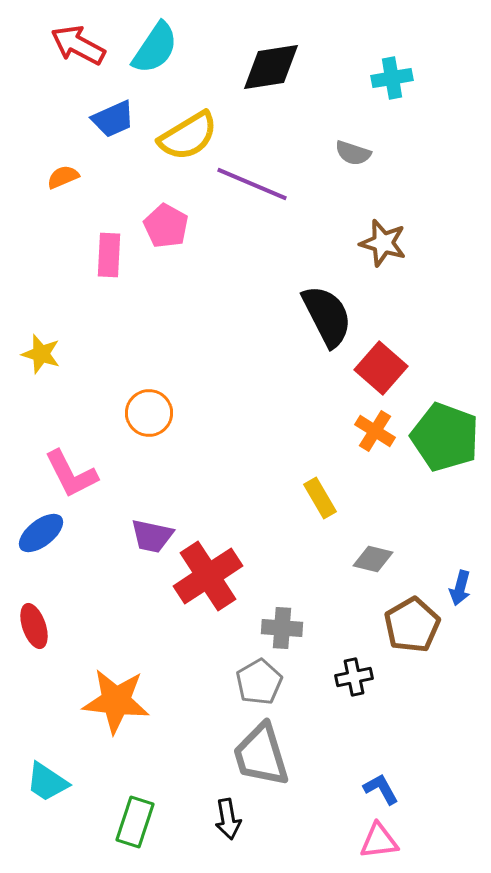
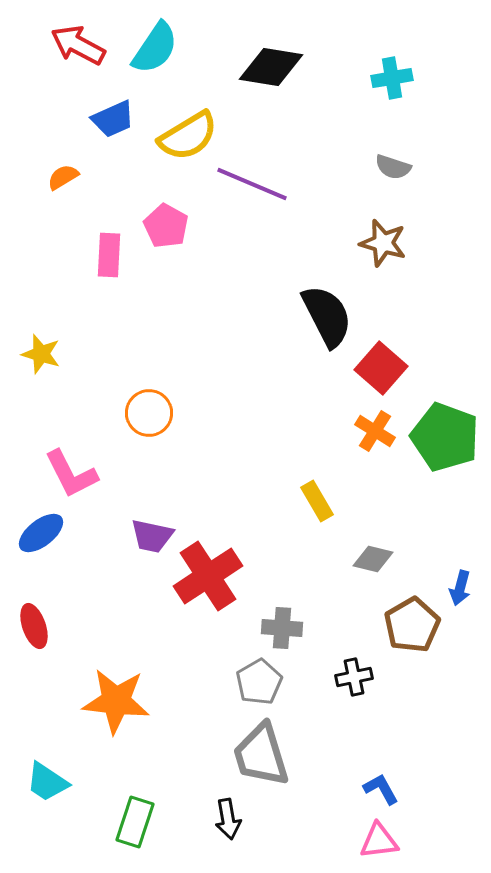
black diamond: rotated 18 degrees clockwise
gray semicircle: moved 40 px right, 14 px down
orange semicircle: rotated 8 degrees counterclockwise
yellow rectangle: moved 3 px left, 3 px down
